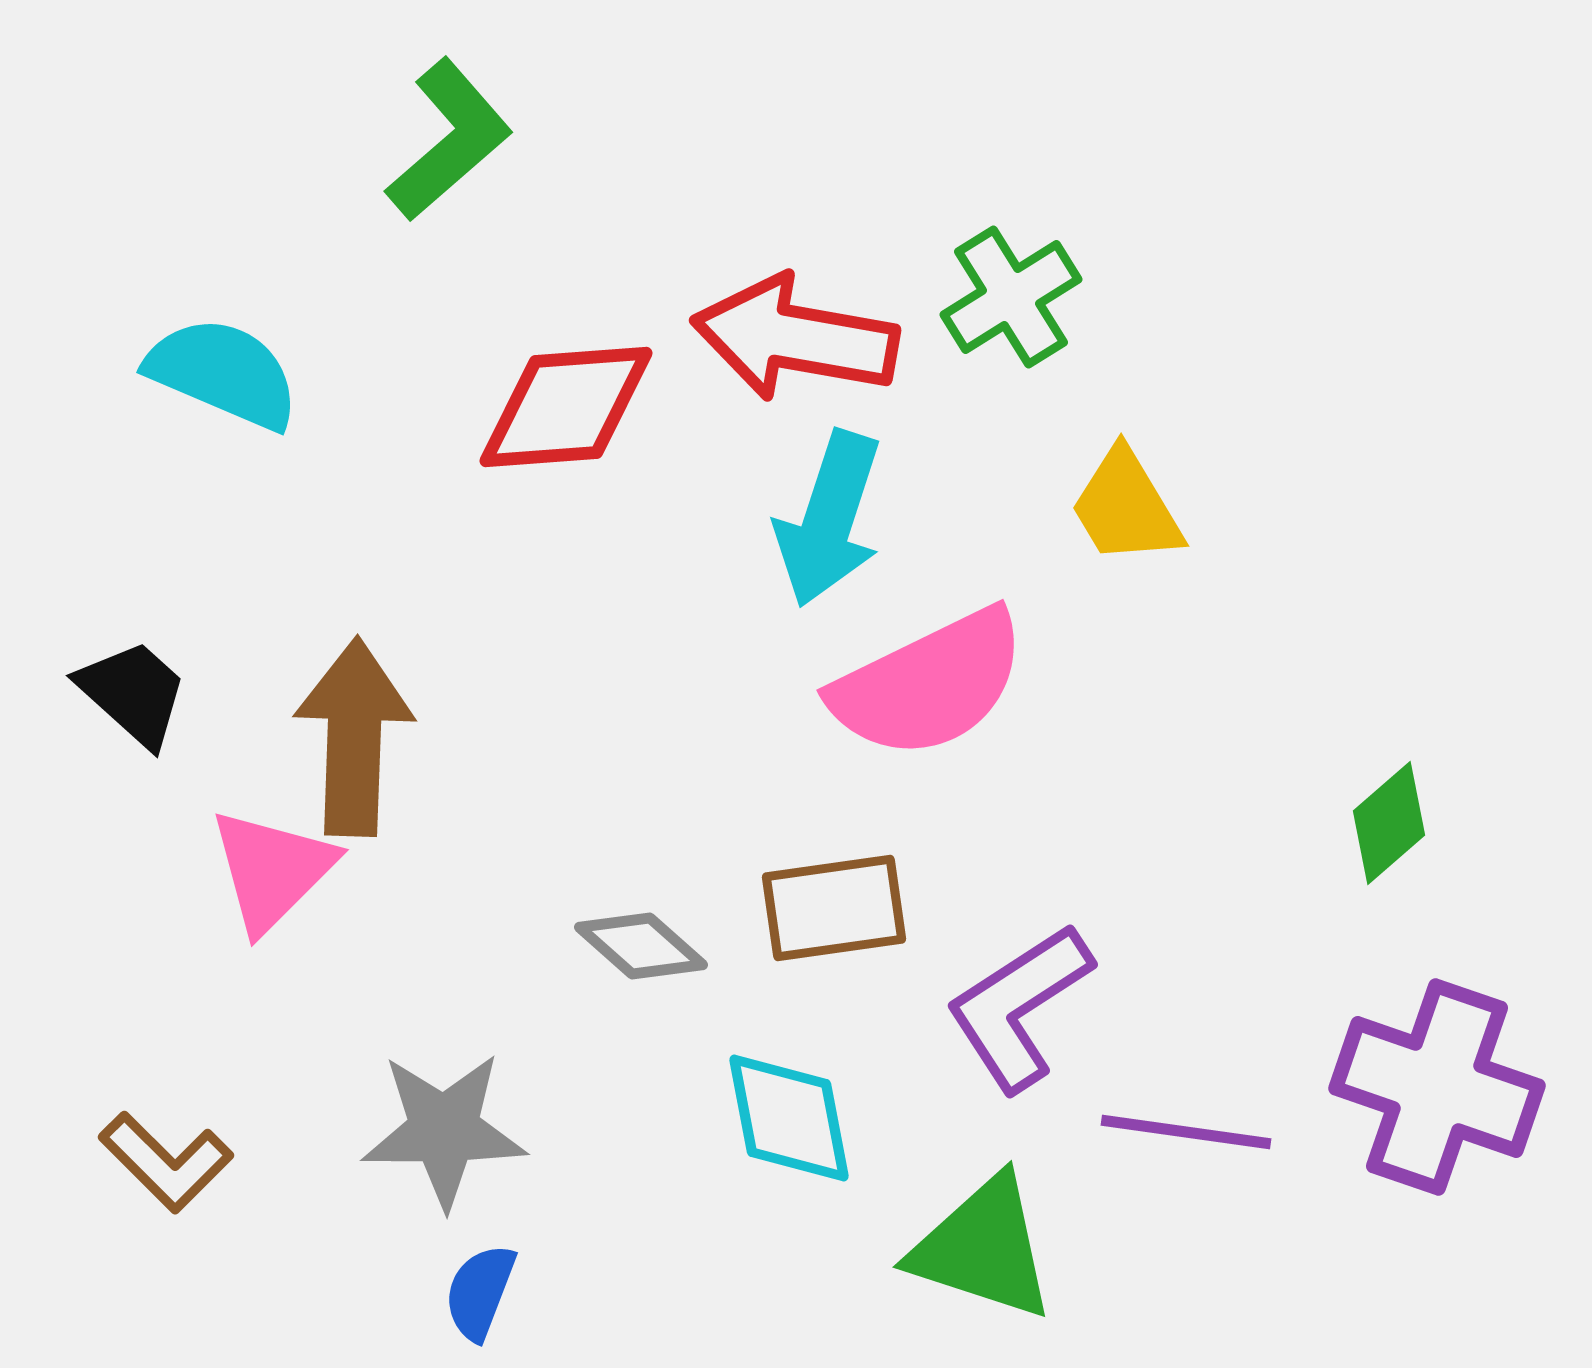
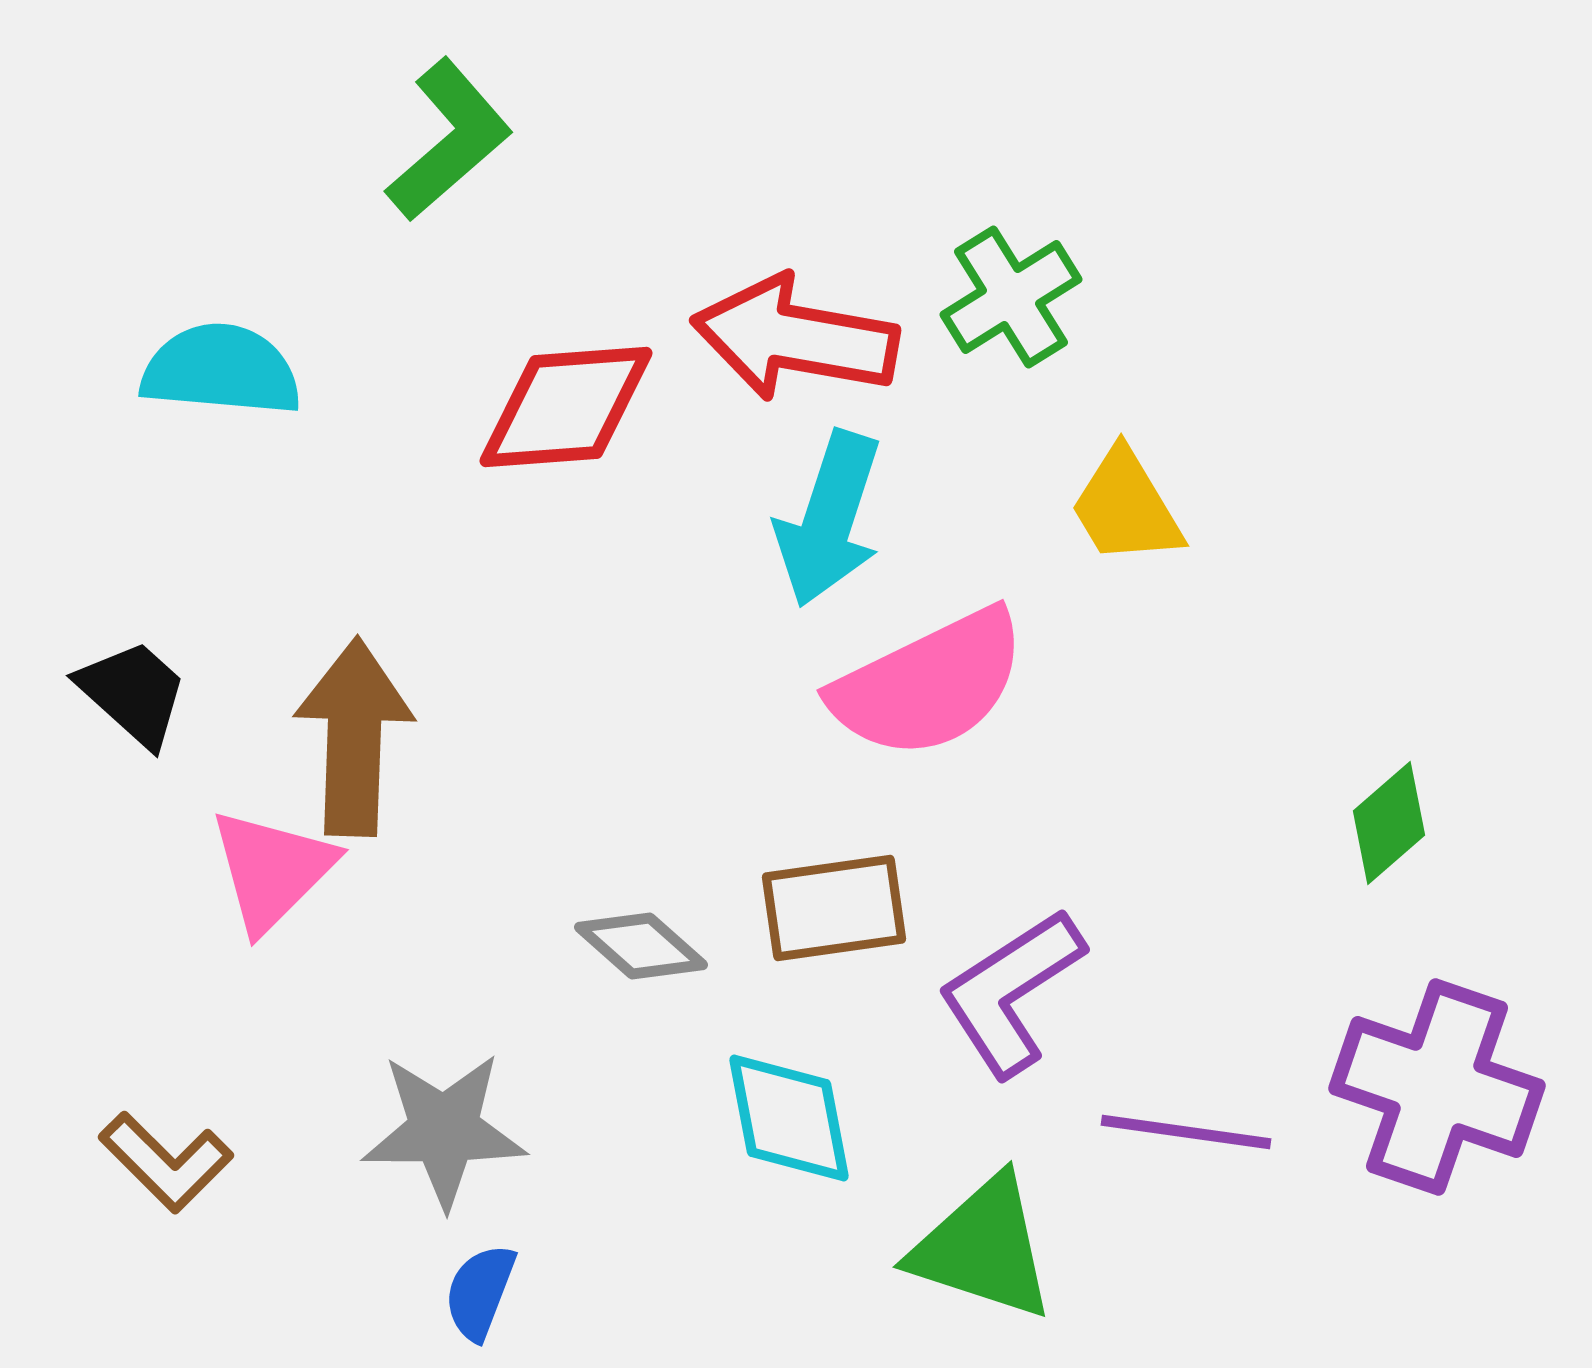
cyan semicircle: moved 2 px left, 3 px up; rotated 18 degrees counterclockwise
purple L-shape: moved 8 px left, 15 px up
